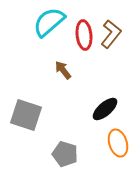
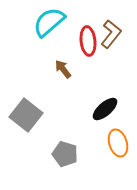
red ellipse: moved 4 px right, 6 px down
brown arrow: moved 1 px up
gray square: rotated 20 degrees clockwise
